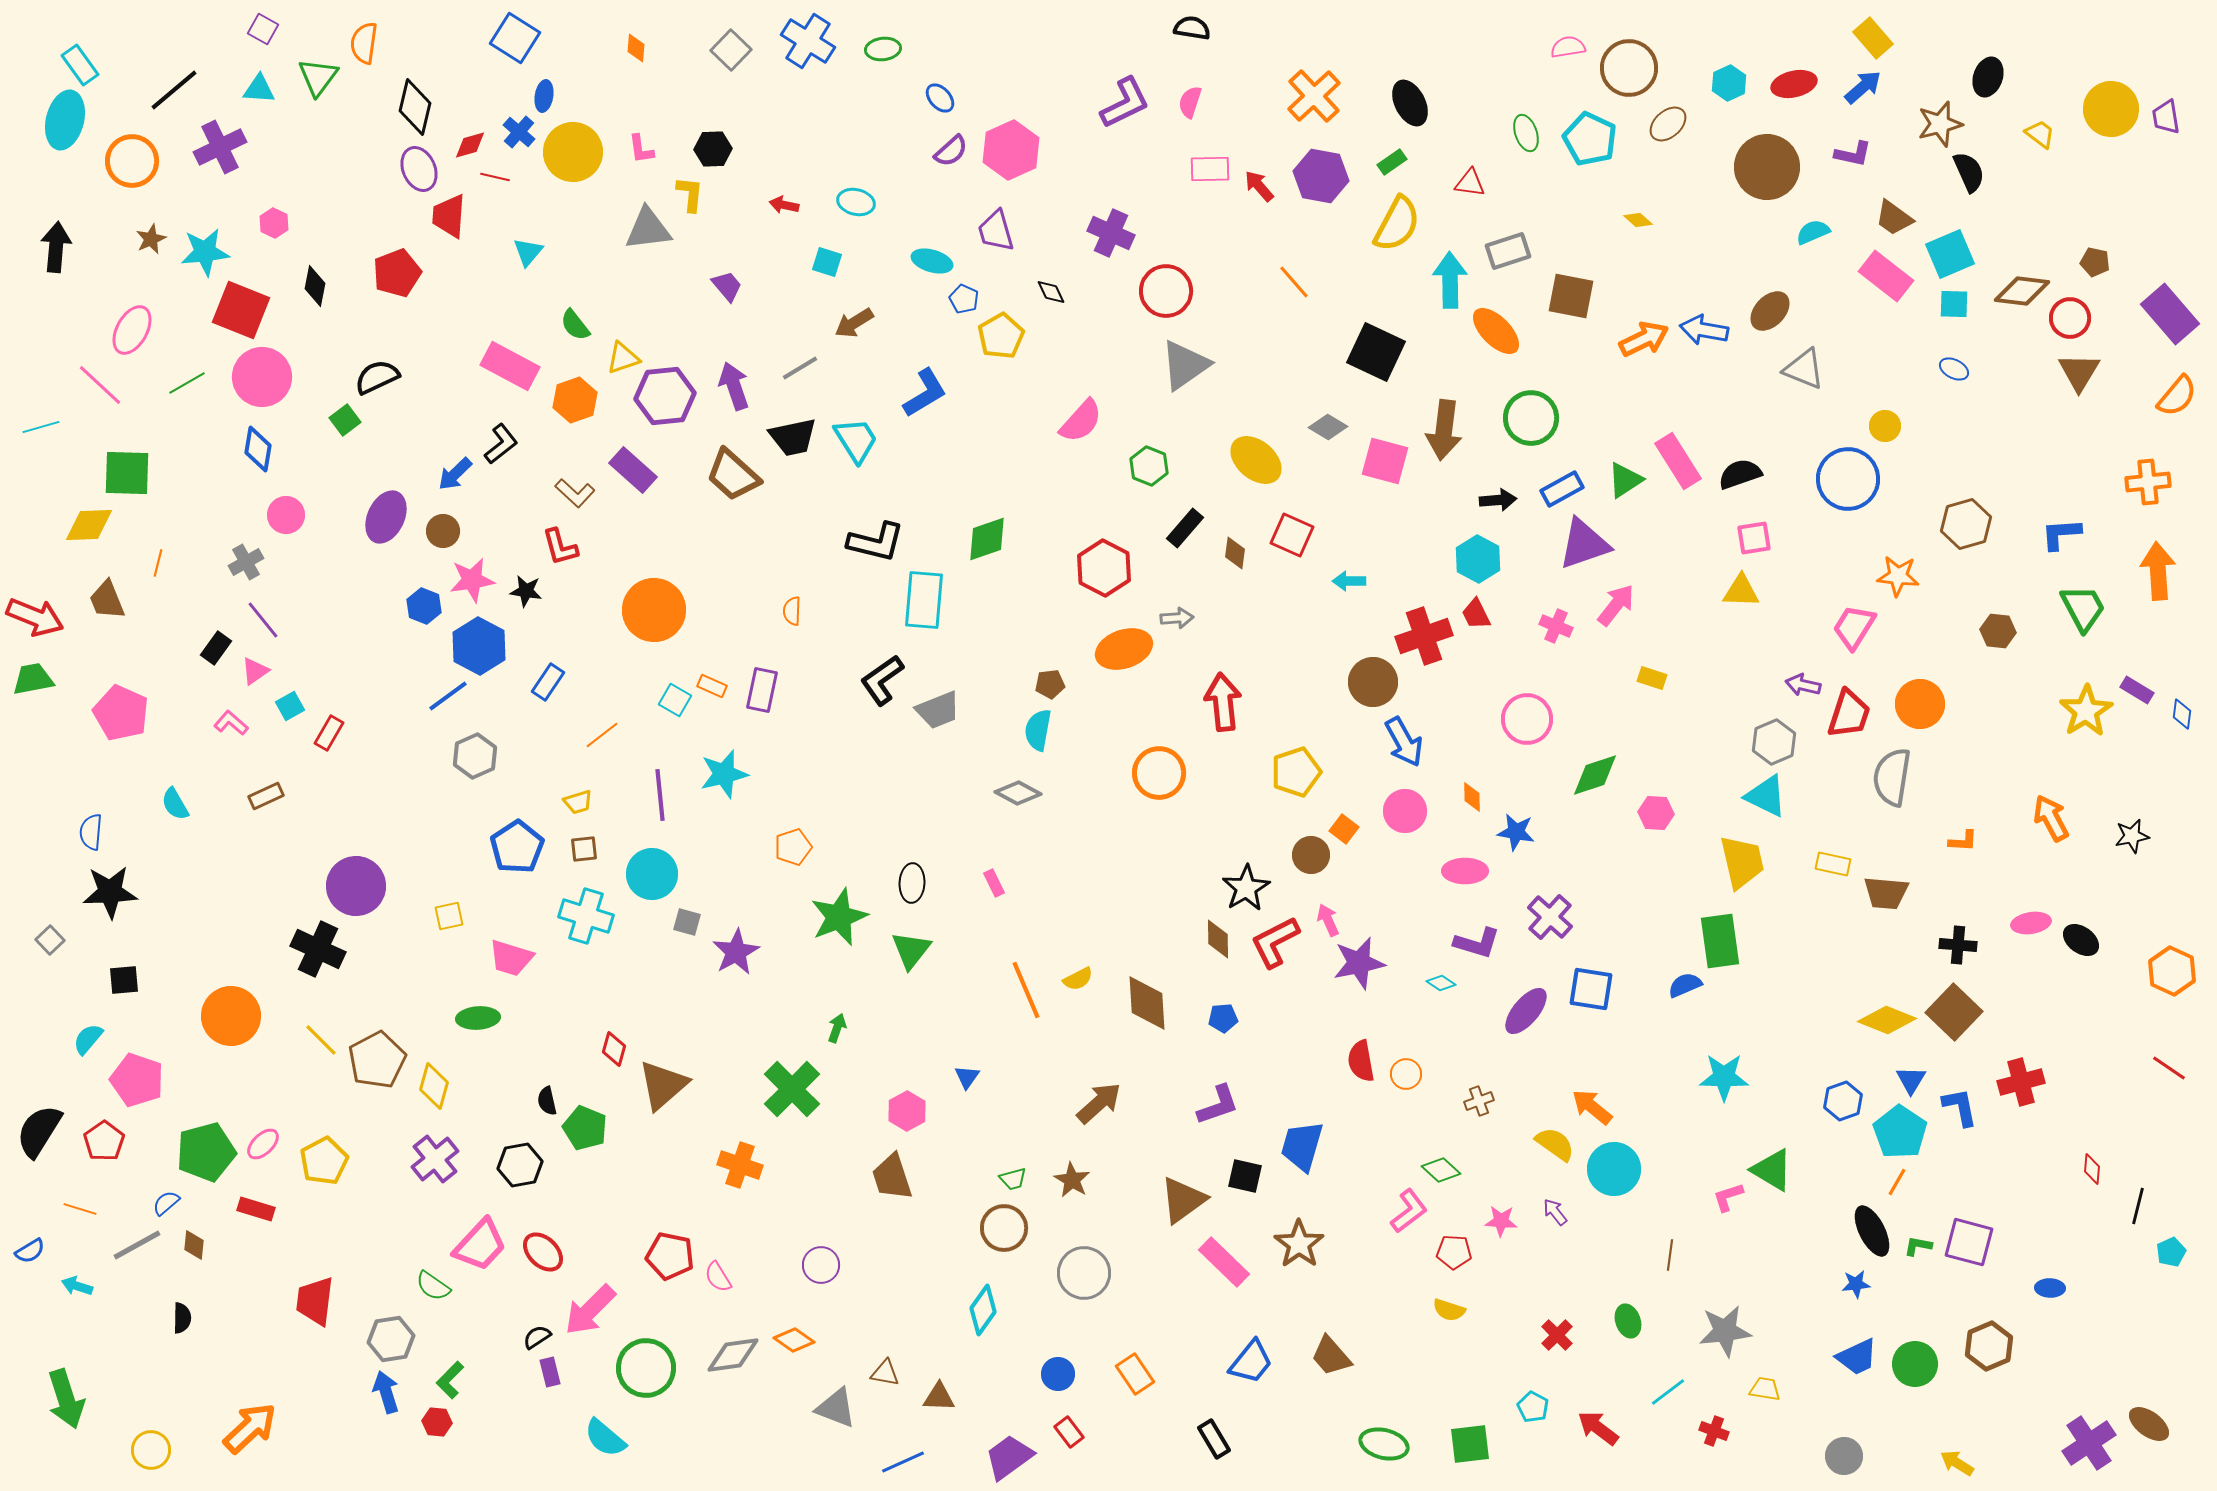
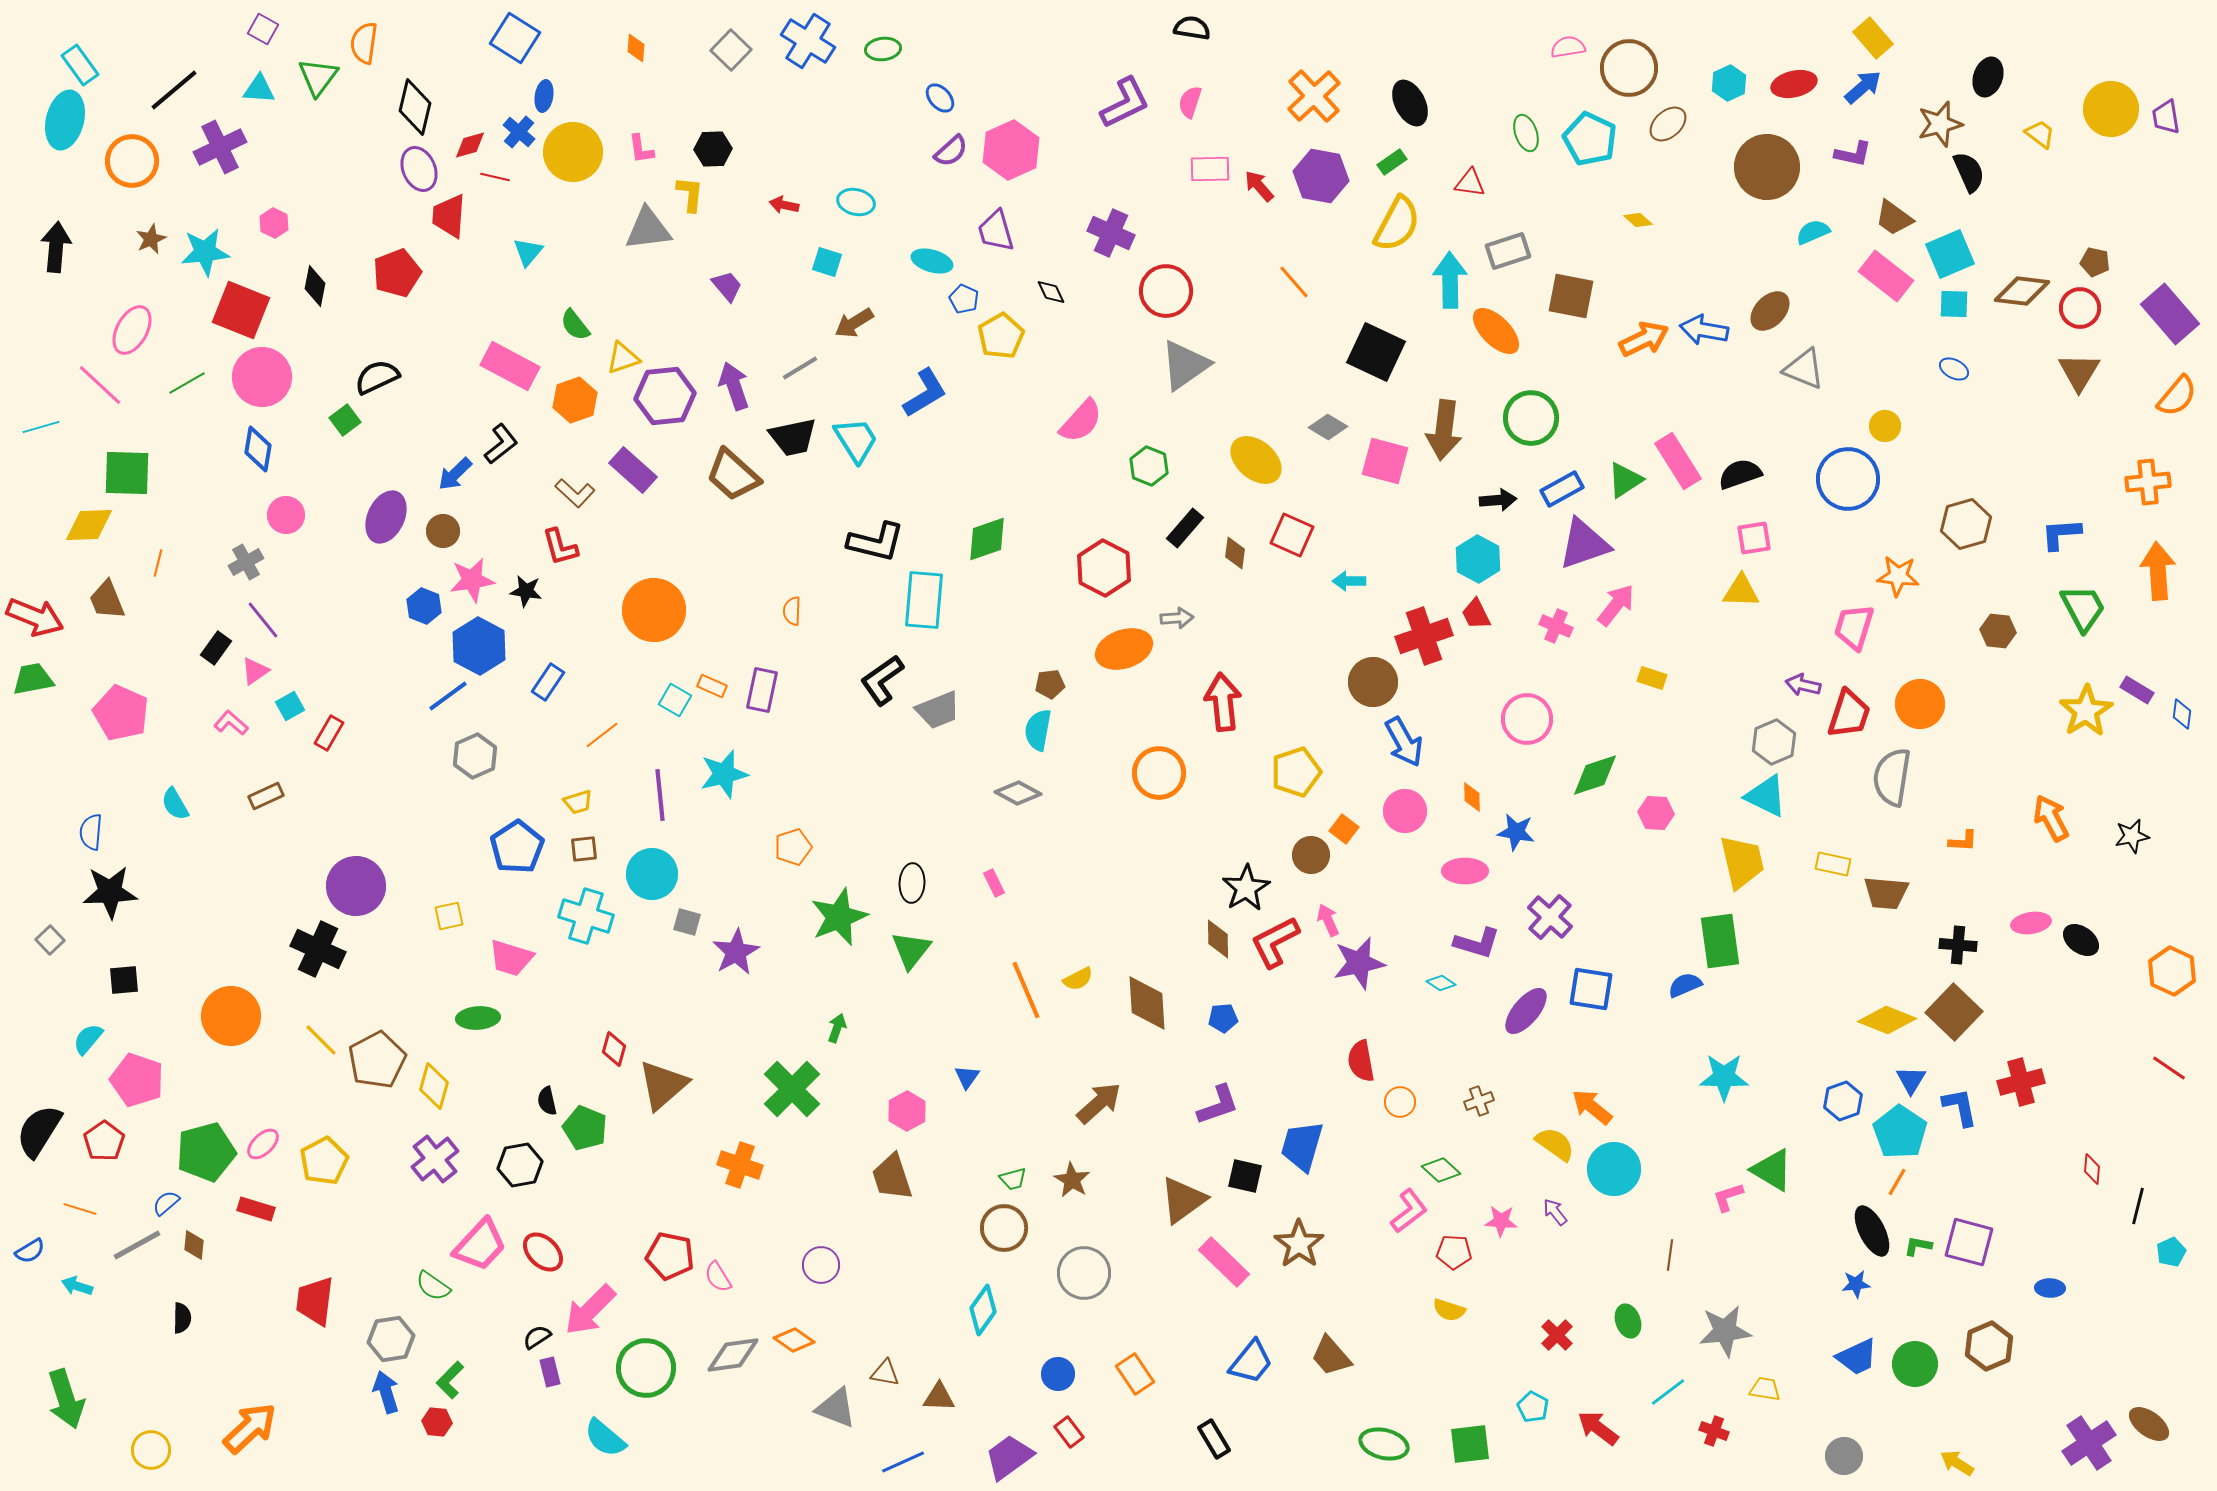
red circle at (2070, 318): moved 10 px right, 10 px up
pink trapezoid at (1854, 627): rotated 15 degrees counterclockwise
orange circle at (1406, 1074): moved 6 px left, 28 px down
